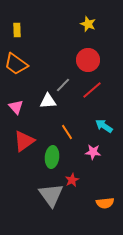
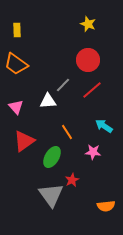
green ellipse: rotated 25 degrees clockwise
orange semicircle: moved 1 px right, 3 px down
